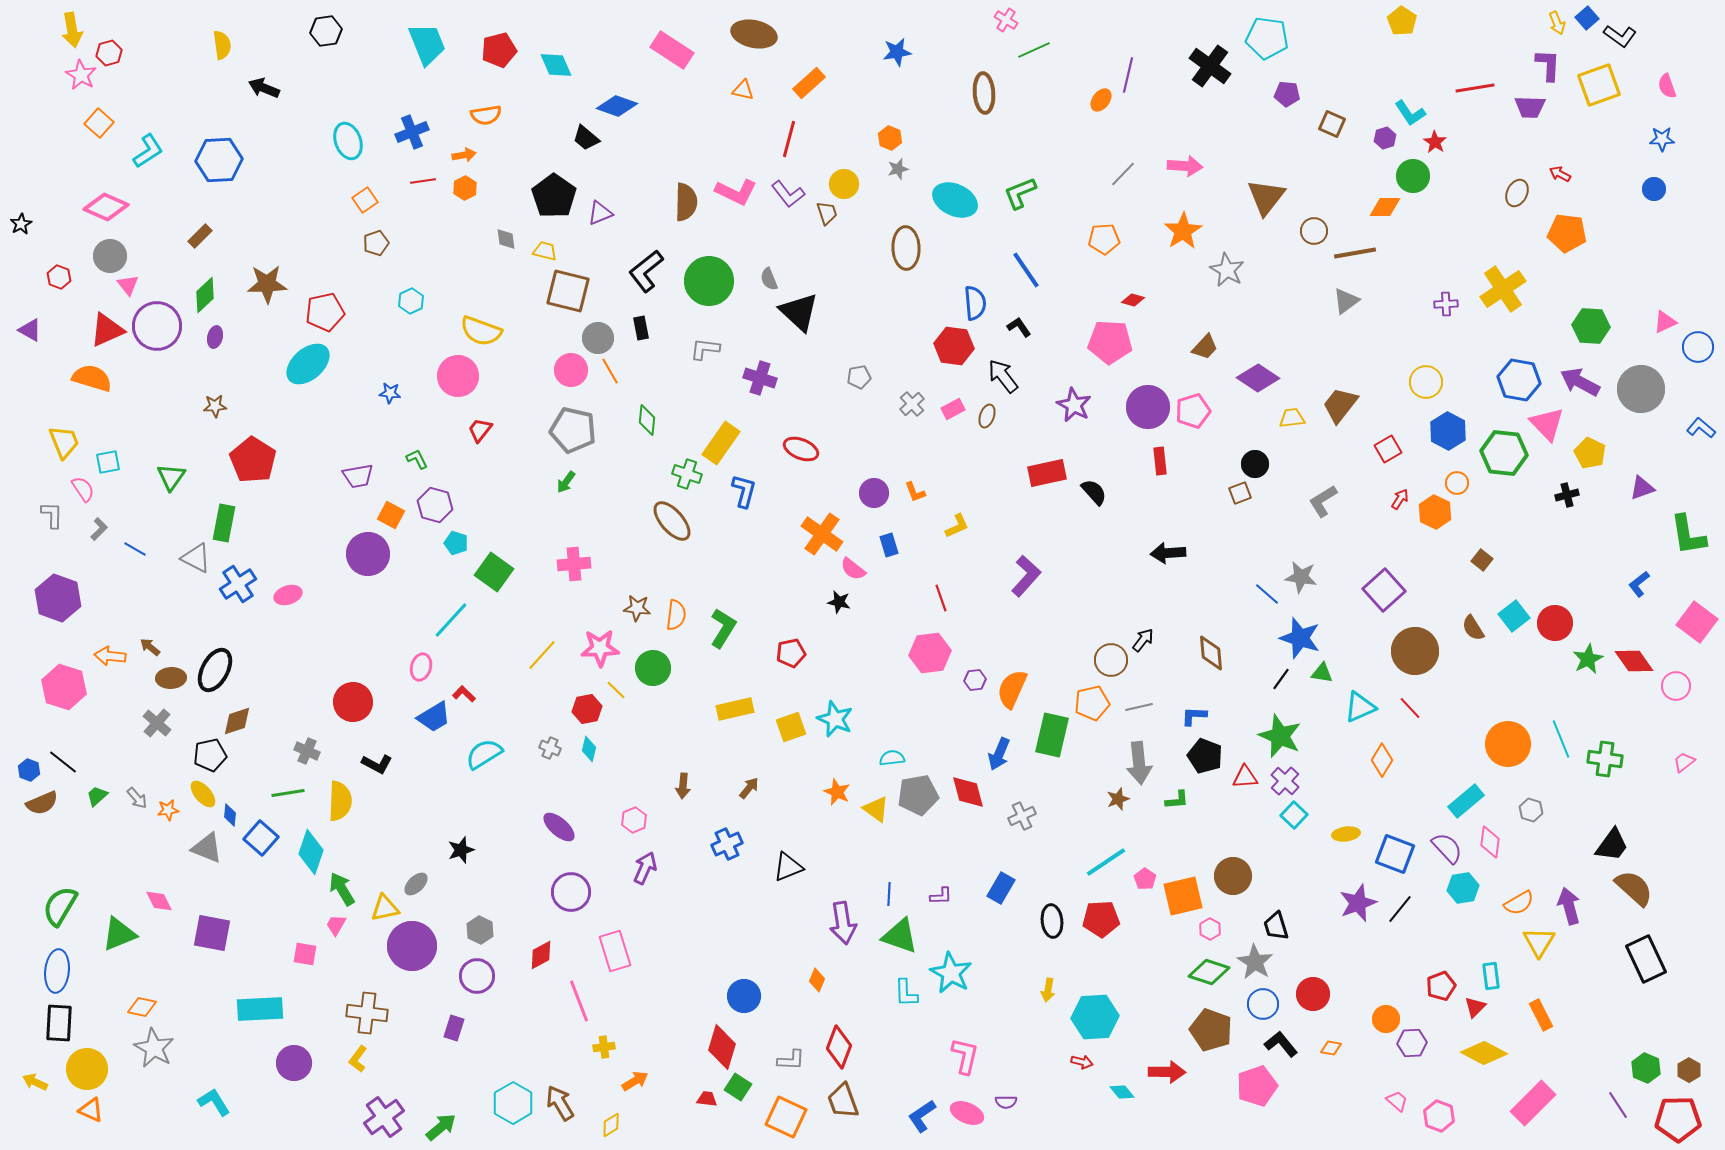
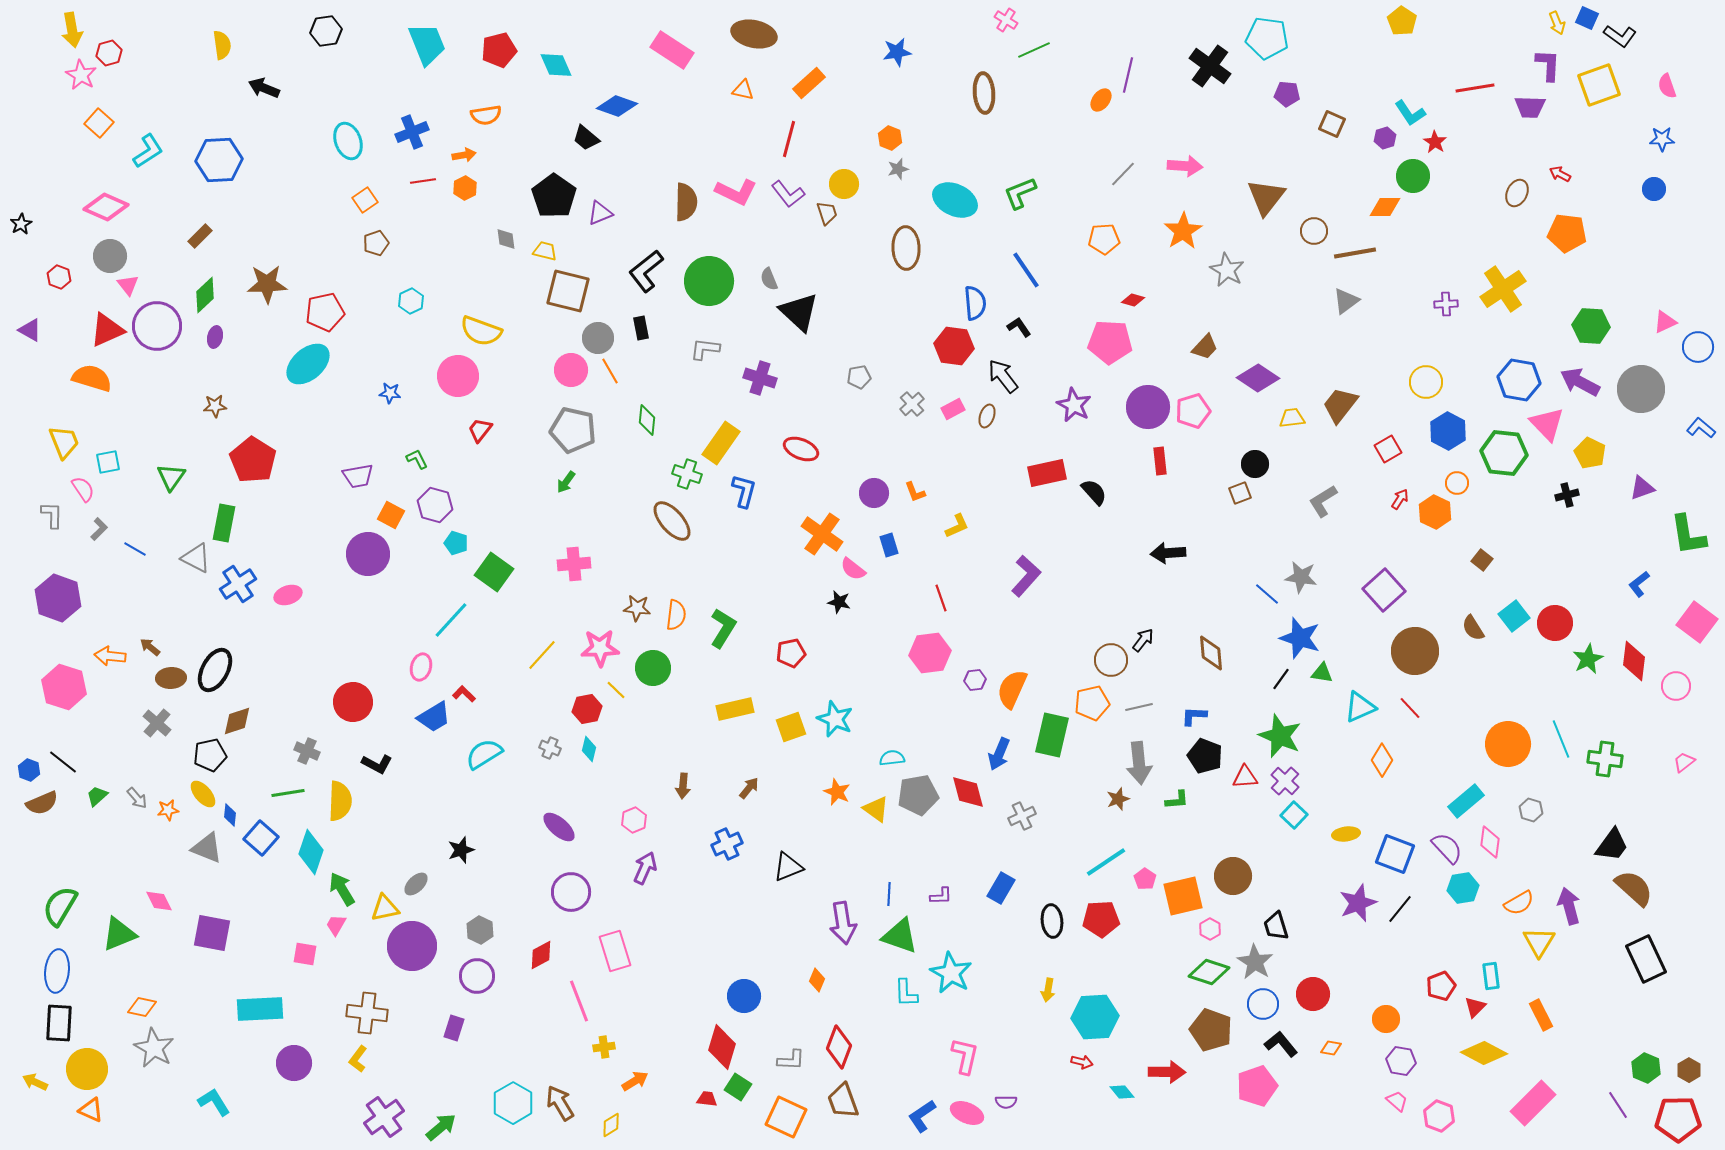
blue square at (1587, 18): rotated 25 degrees counterclockwise
red diamond at (1634, 661): rotated 42 degrees clockwise
purple hexagon at (1412, 1043): moved 11 px left, 18 px down; rotated 12 degrees clockwise
